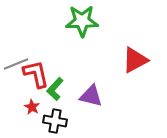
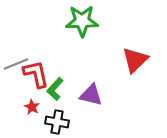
red triangle: rotated 16 degrees counterclockwise
purple triangle: moved 1 px up
black cross: moved 2 px right, 1 px down
